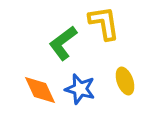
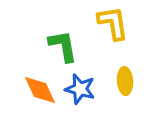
yellow L-shape: moved 9 px right
green L-shape: moved 3 px down; rotated 117 degrees clockwise
yellow ellipse: rotated 16 degrees clockwise
